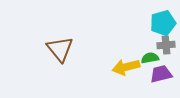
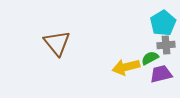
cyan pentagon: rotated 15 degrees counterclockwise
brown triangle: moved 3 px left, 6 px up
green semicircle: rotated 18 degrees counterclockwise
